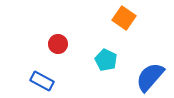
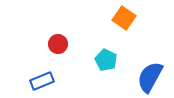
blue semicircle: rotated 12 degrees counterclockwise
blue rectangle: rotated 50 degrees counterclockwise
